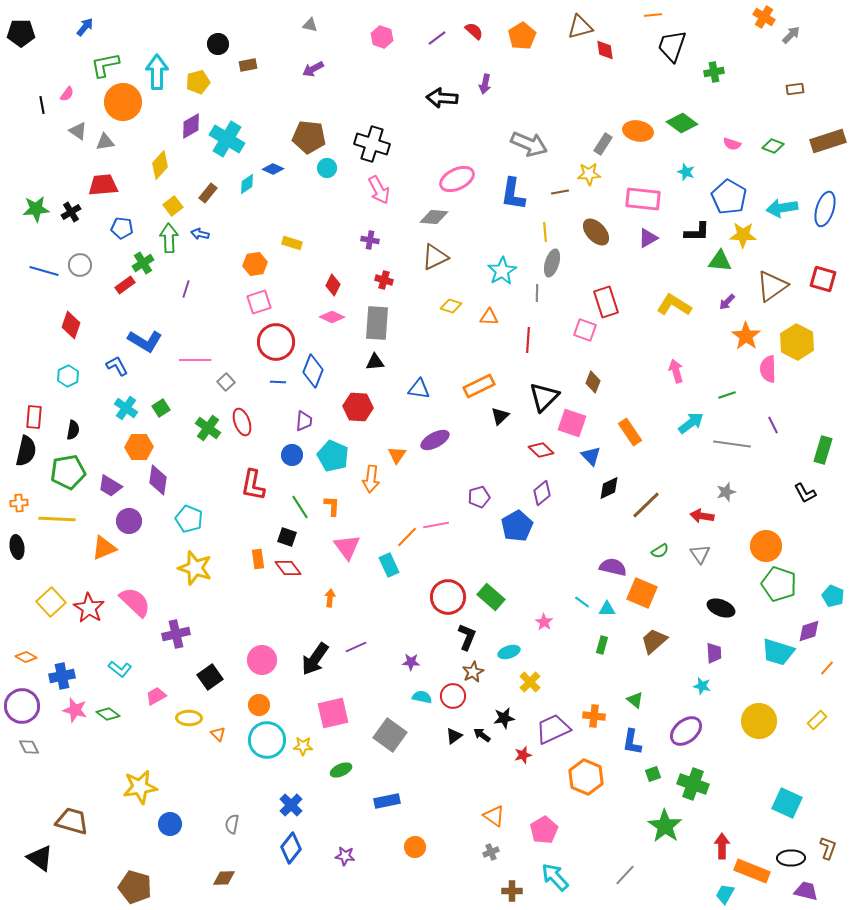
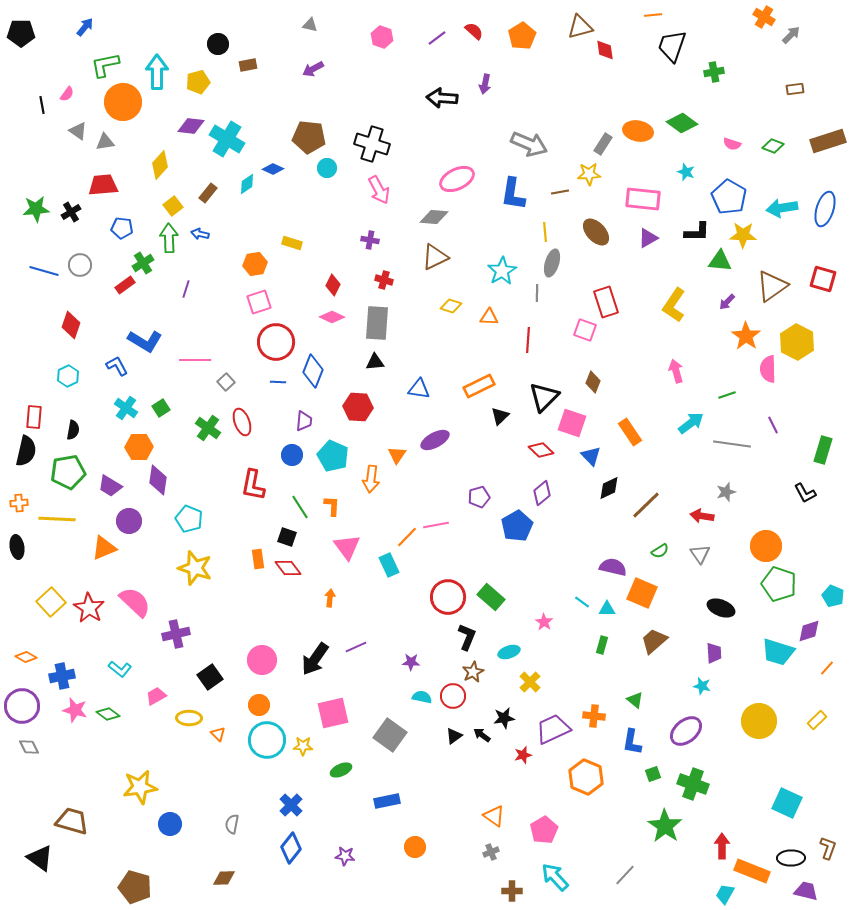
purple diamond at (191, 126): rotated 36 degrees clockwise
yellow L-shape at (674, 305): rotated 88 degrees counterclockwise
